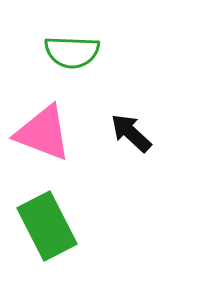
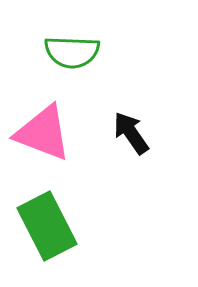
black arrow: rotated 12 degrees clockwise
